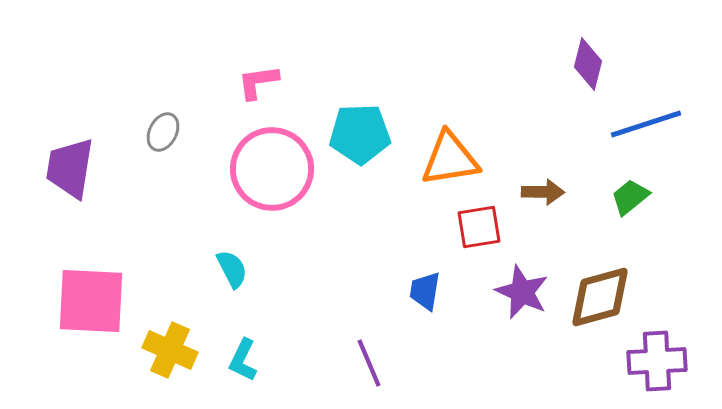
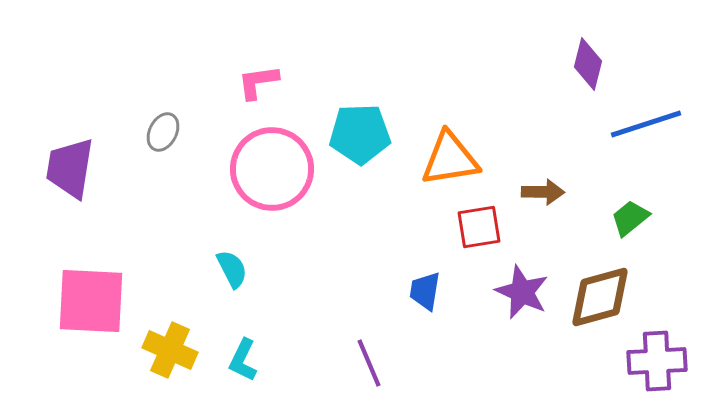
green trapezoid: moved 21 px down
